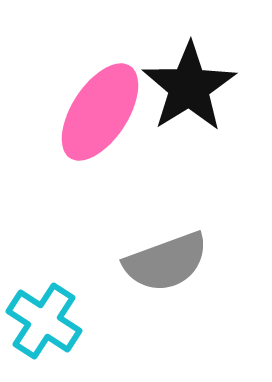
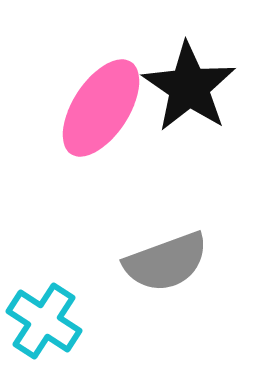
black star: rotated 6 degrees counterclockwise
pink ellipse: moved 1 px right, 4 px up
